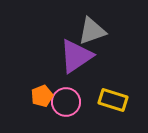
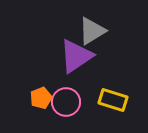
gray triangle: rotated 12 degrees counterclockwise
orange pentagon: moved 1 px left, 2 px down
